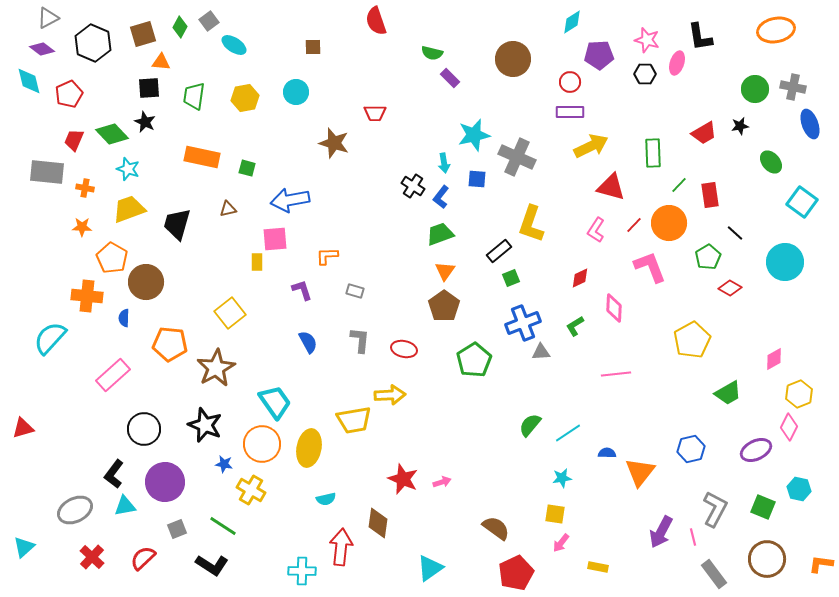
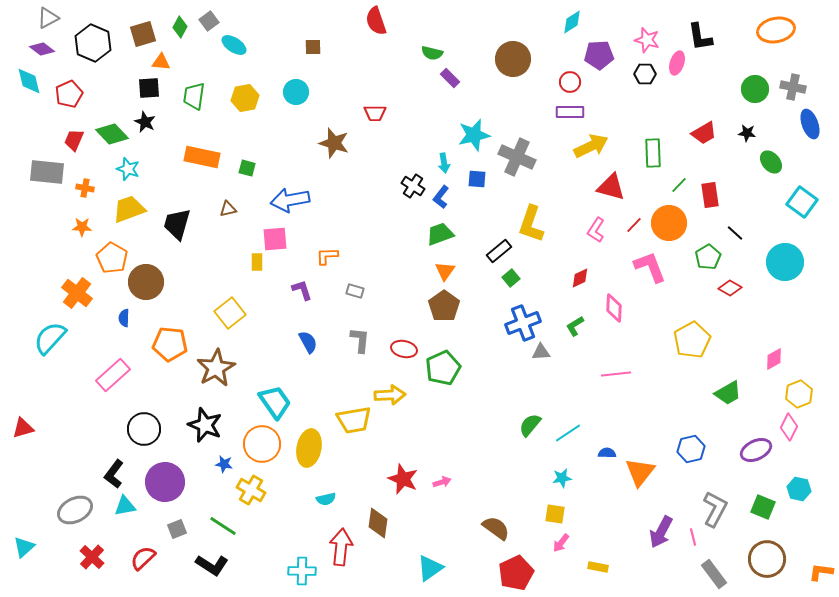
black star at (740, 126): moved 7 px right, 7 px down; rotated 18 degrees clockwise
green square at (511, 278): rotated 18 degrees counterclockwise
orange cross at (87, 296): moved 10 px left, 3 px up; rotated 32 degrees clockwise
green pentagon at (474, 360): moved 31 px left, 8 px down; rotated 8 degrees clockwise
orange L-shape at (821, 564): moved 8 px down
